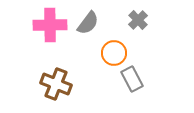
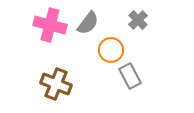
pink cross: rotated 16 degrees clockwise
orange circle: moved 3 px left, 3 px up
gray rectangle: moved 2 px left, 3 px up
